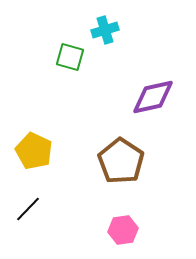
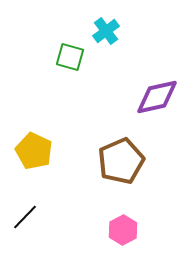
cyan cross: moved 1 px right, 1 px down; rotated 20 degrees counterclockwise
purple diamond: moved 4 px right
brown pentagon: rotated 15 degrees clockwise
black line: moved 3 px left, 8 px down
pink hexagon: rotated 20 degrees counterclockwise
